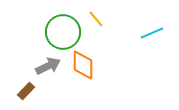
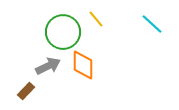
cyan line: moved 9 px up; rotated 65 degrees clockwise
